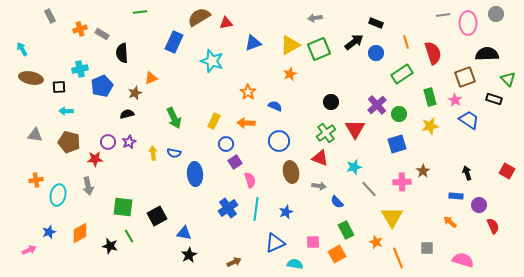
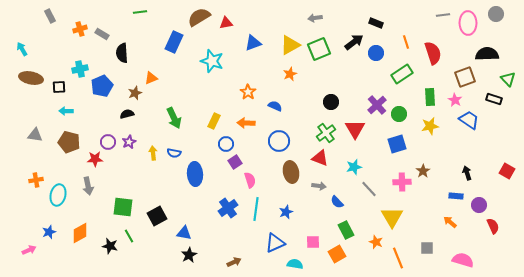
green rectangle at (430, 97): rotated 12 degrees clockwise
